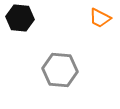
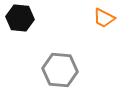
orange trapezoid: moved 4 px right
